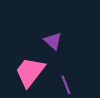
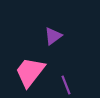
purple triangle: moved 5 px up; rotated 42 degrees clockwise
